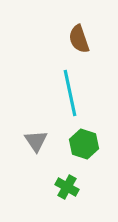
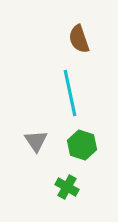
green hexagon: moved 2 px left, 1 px down
